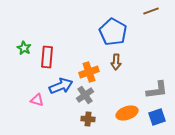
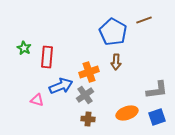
brown line: moved 7 px left, 9 px down
